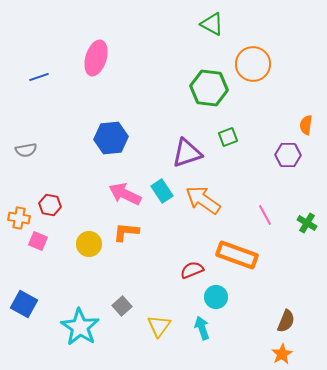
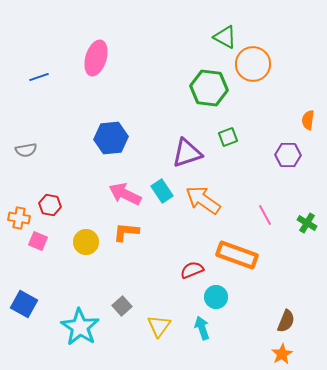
green triangle: moved 13 px right, 13 px down
orange semicircle: moved 2 px right, 5 px up
yellow circle: moved 3 px left, 2 px up
